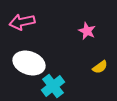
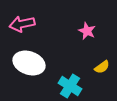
pink arrow: moved 2 px down
yellow semicircle: moved 2 px right
cyan cross: moved 17 px right; rotated 20 degrees counterclockwise
